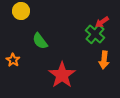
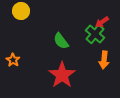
green semicircle: moved 21 px right
